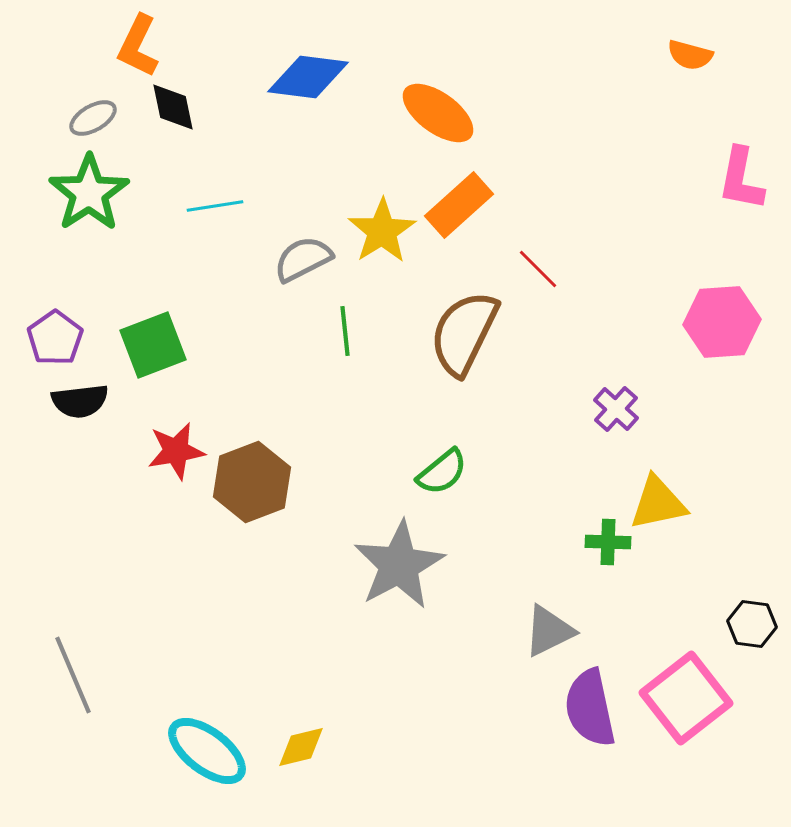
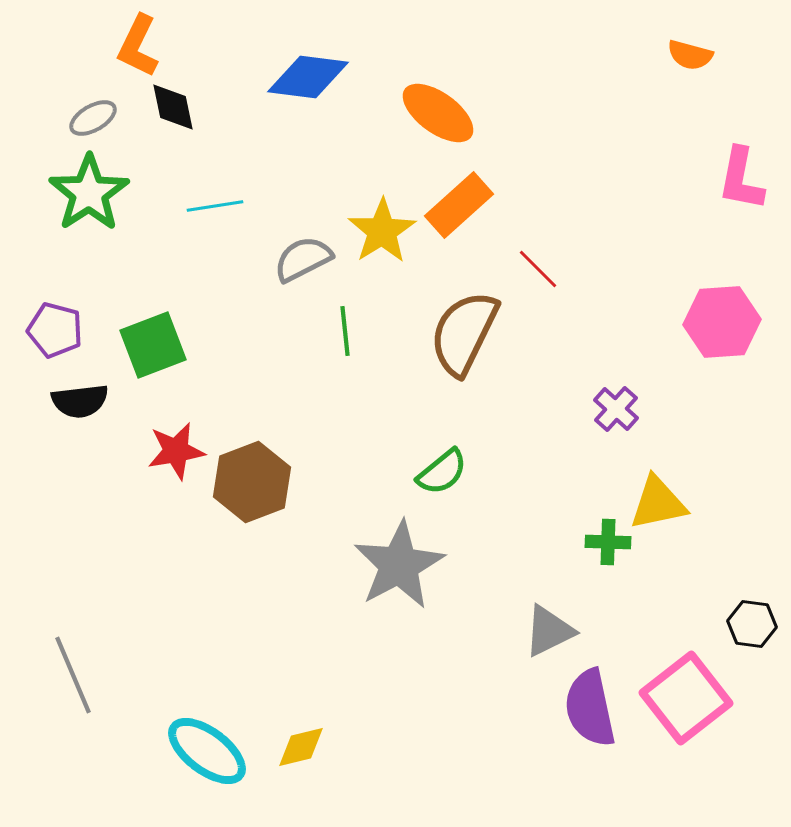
purple pentagon: moved 8 px up; rotated 22 degrees counterclockwise
